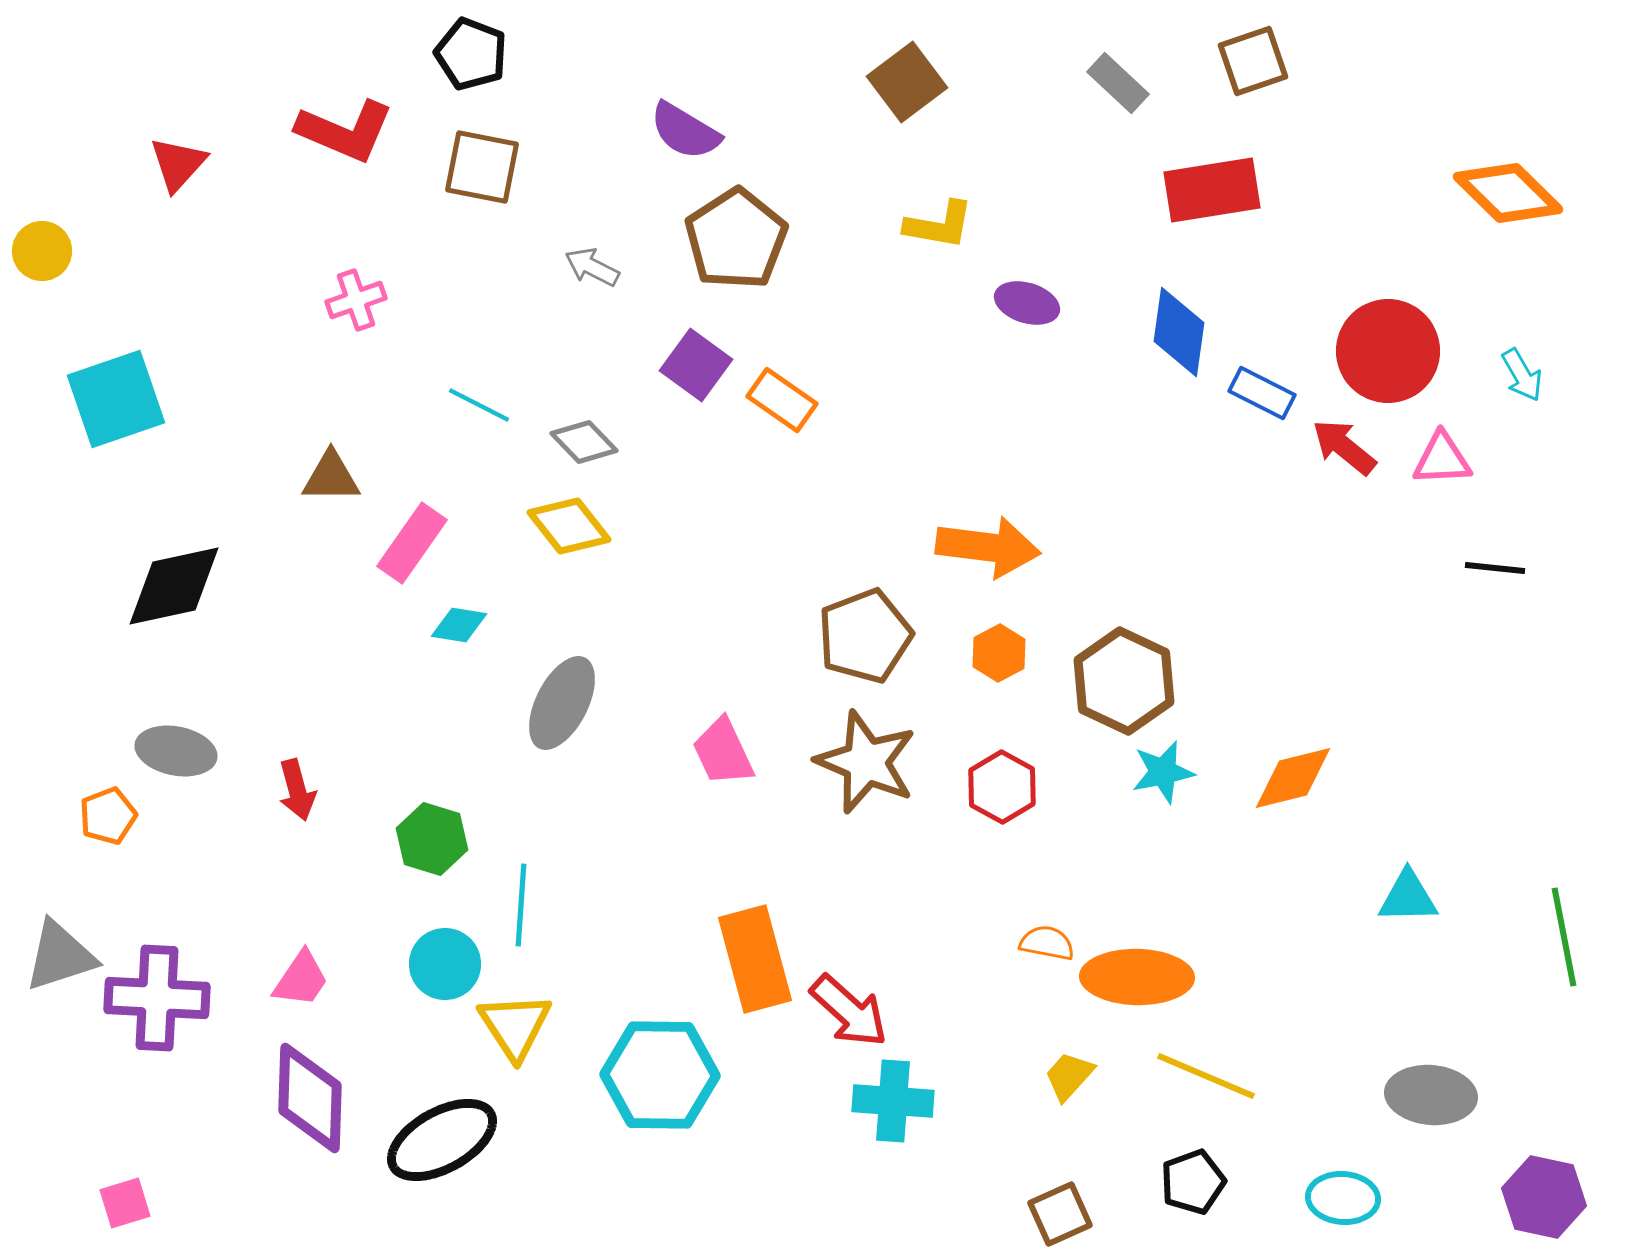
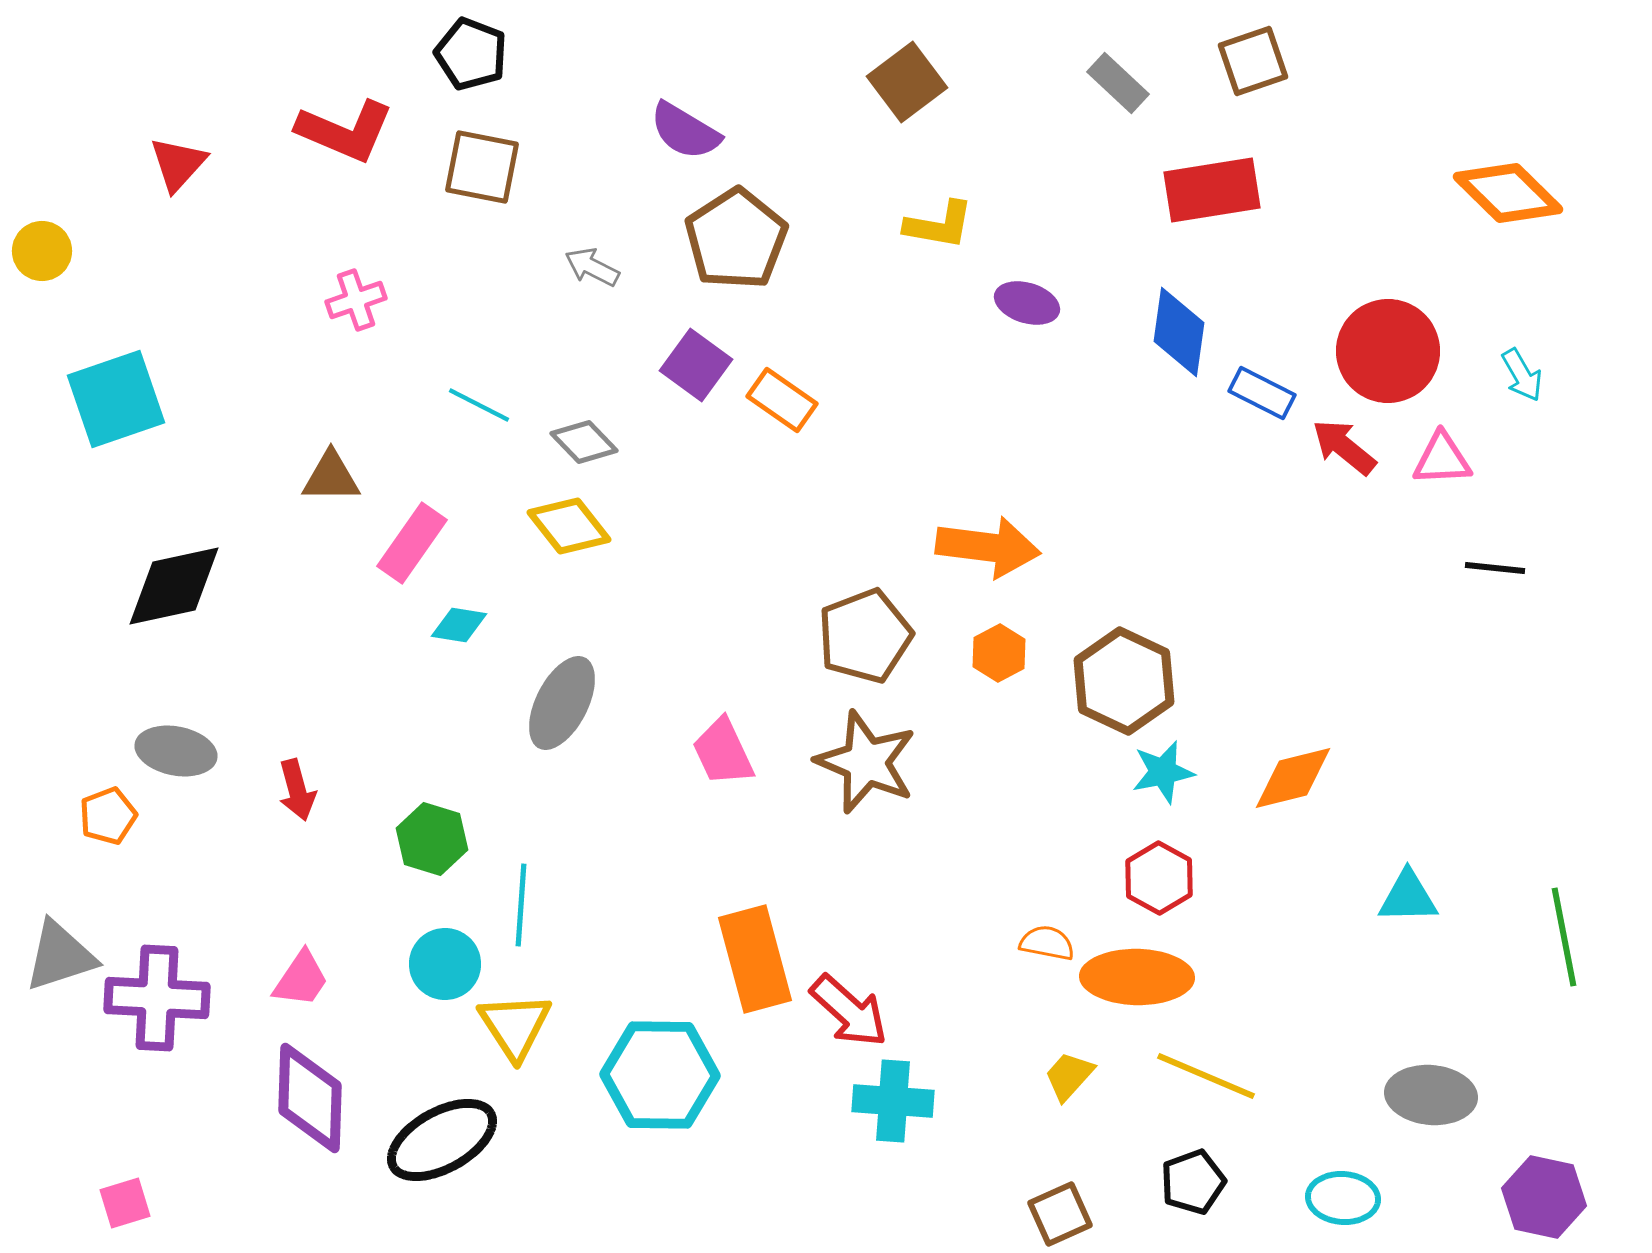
red hexagon at (1002, 787): moved 157 px right, 91 px down
